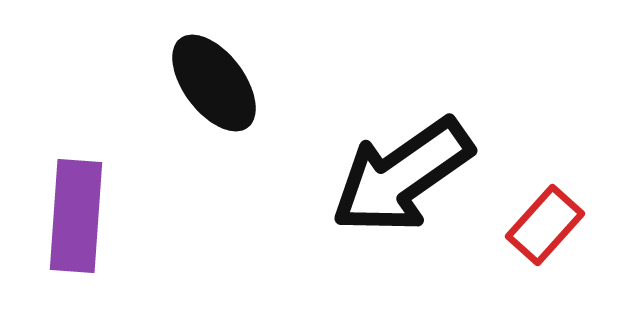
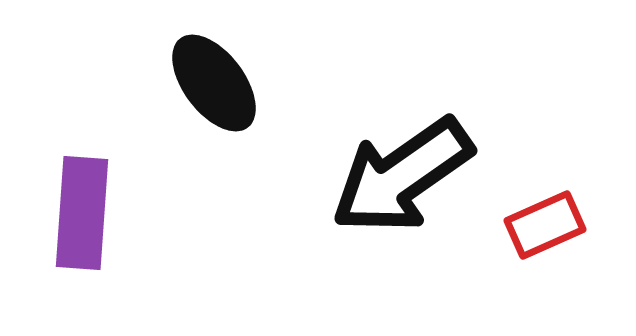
purple rectangle: moved 6 px right, 3 px up
red rectangle: rotated 24 degrees clockwise
